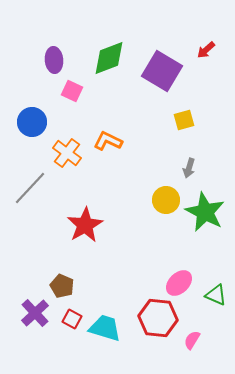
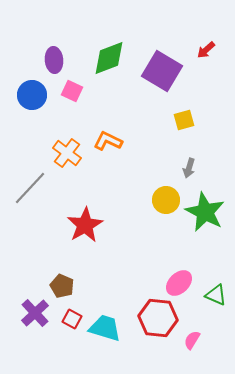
blue circle: moved 27 px up
